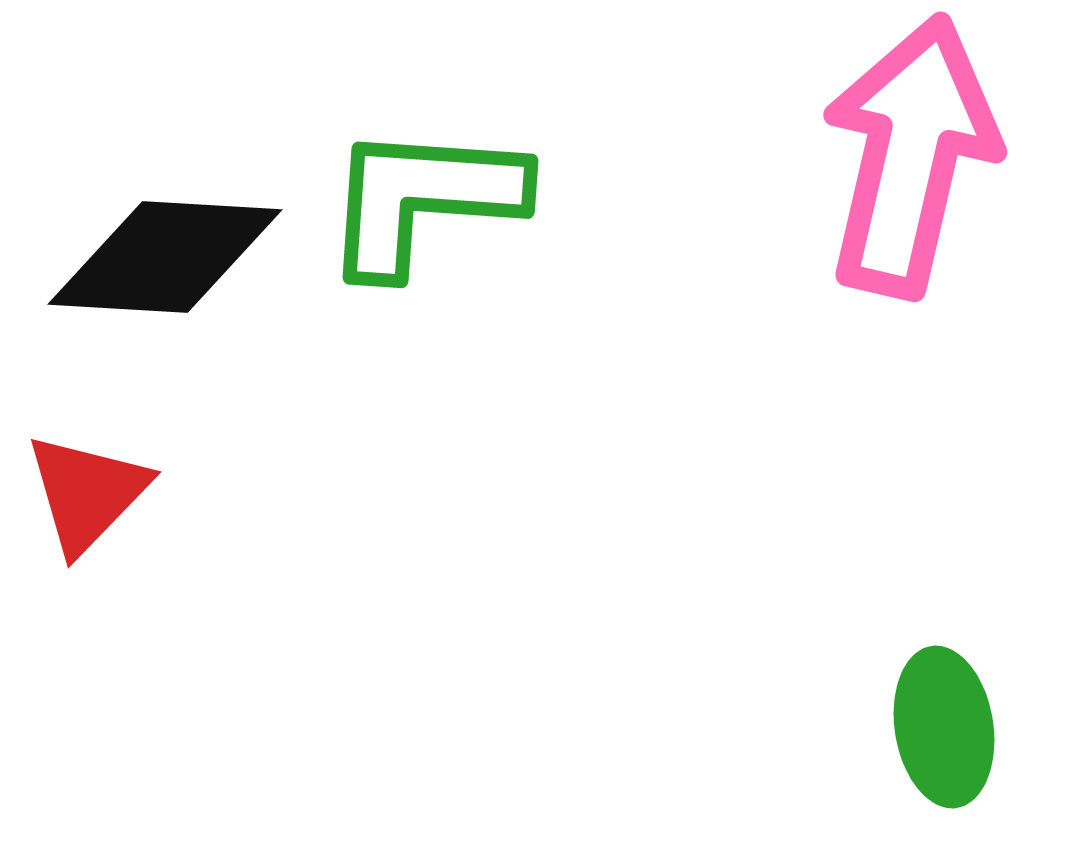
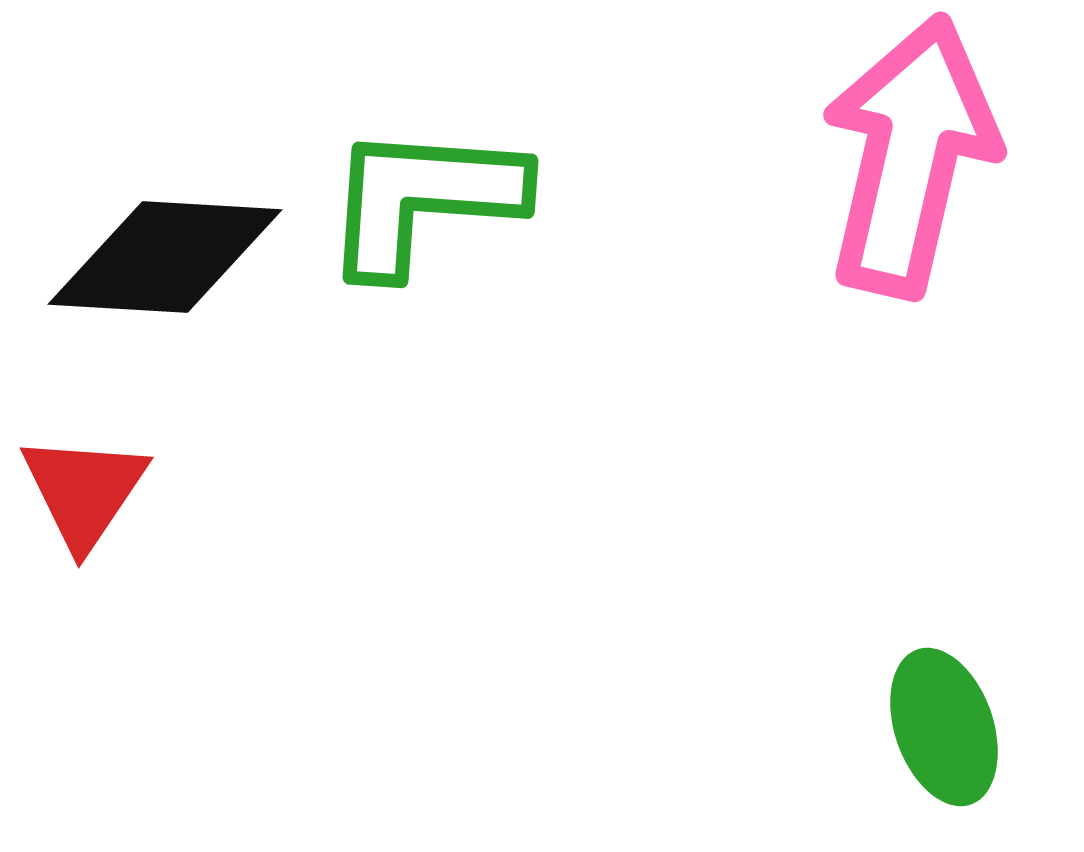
red triangle: moved 3 px left, 2 px up; rotated 10 degrees counterclockwise
green ellipse: rotated 10 degrees counterclockwise
